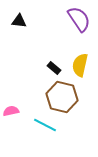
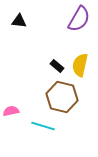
purple semicircle: rotated 64 degrees clockwise
black rectangle: moved 3 px right, 2 px up
cyan line: moved 2 px left, 1 px down; rotated 10 degrees counterclockwise
